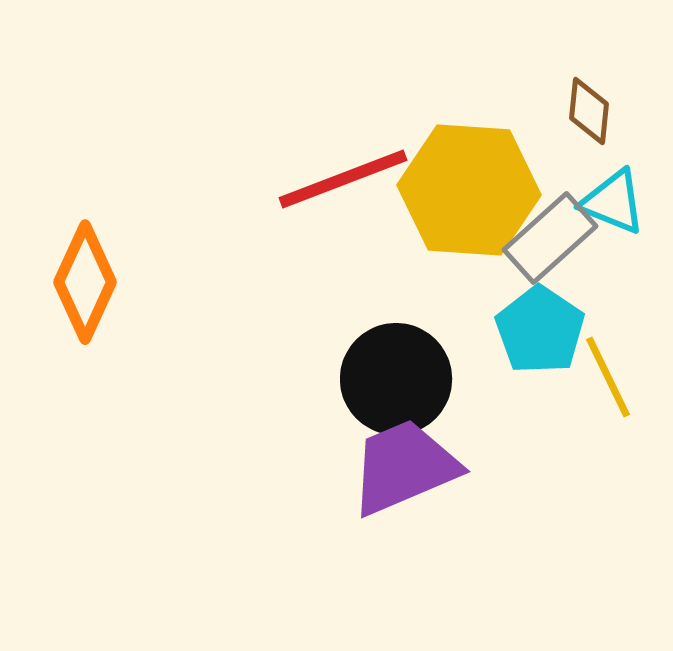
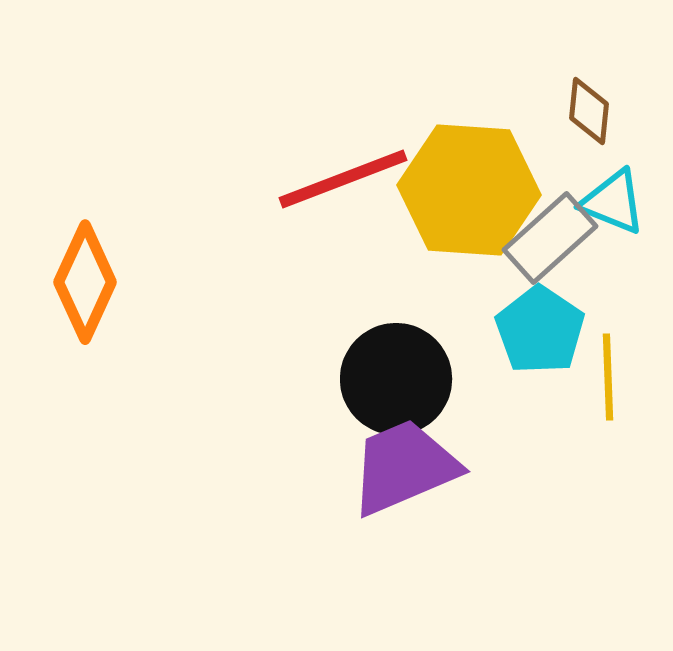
yellow line: rotated 24 degrees clockwise
